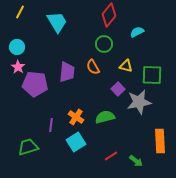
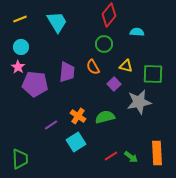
yellow line: moved 7 px down; rotated 40 degrees clockwise
cyan semicircle: rotated 32 degrees clockwise
cyan circle: moved 4 px right
green square: moved 1 px right, 1 px up
purple square: moved 4 px left, 5 px up
orange cross: moved 2 px right, 1 px up
purple line: rotated 48 degrees clockwise
orange rectangle: moved 3 px left, 12 px down
green trapezoid: moved 8 px left, 12 px down; rotated 105 degrees clockwise
green arrow: moved 5 px left, 4 px up
